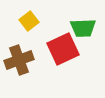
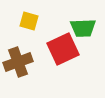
yellow square: rotated 36 degrees counterclockwise
brown cross: moved 1 px left, 2 px down
